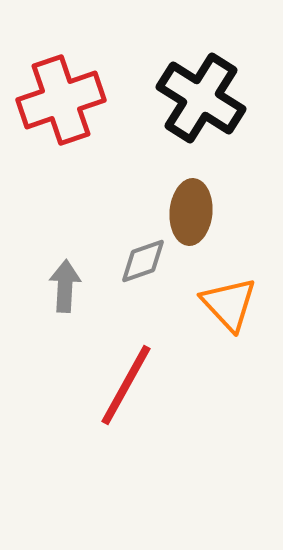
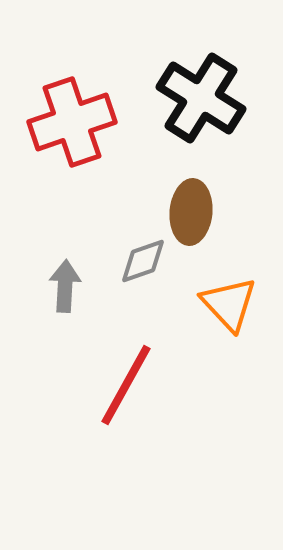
red cross: moved 11 px right, 22 px down
